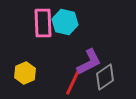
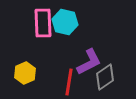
red line: moved 4 px left; rotated 16 degrees counterclockwise
